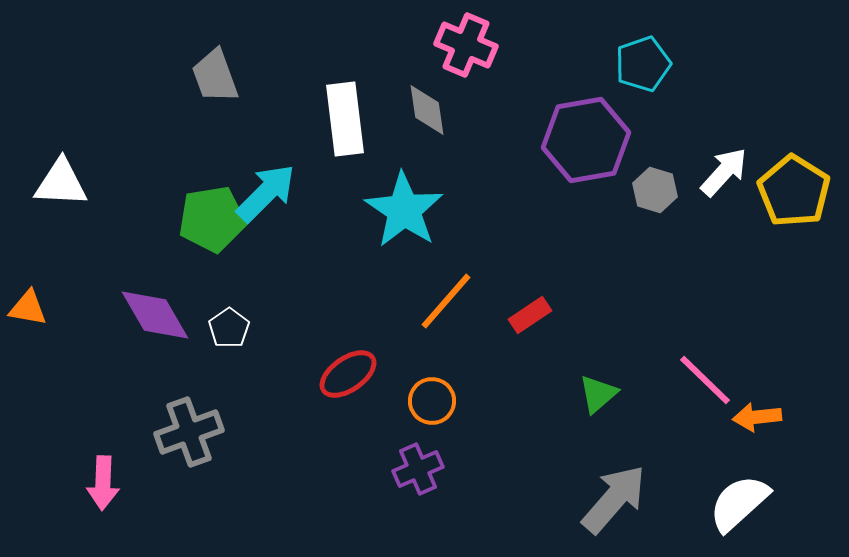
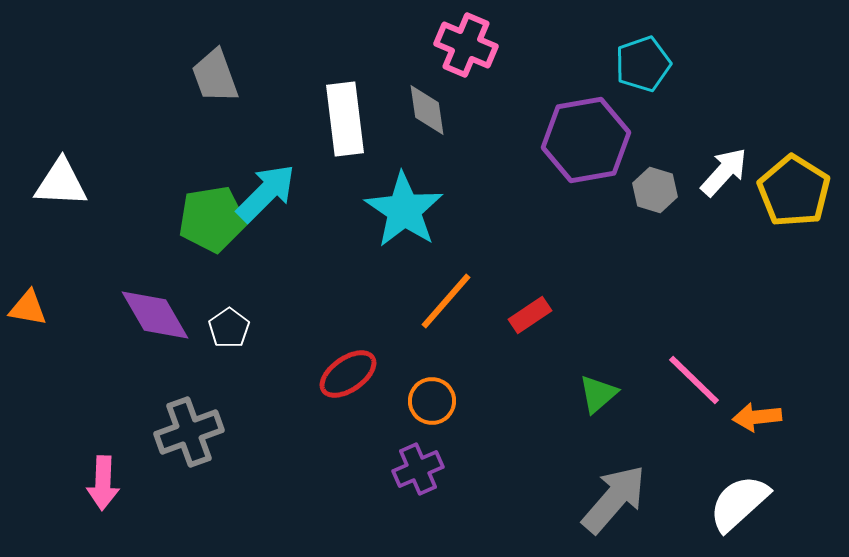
pink line: moved 11 px left
